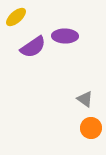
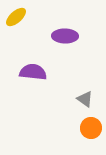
purple semicircle: moved 25 px down; rotated 140 degrees counterclockwise
